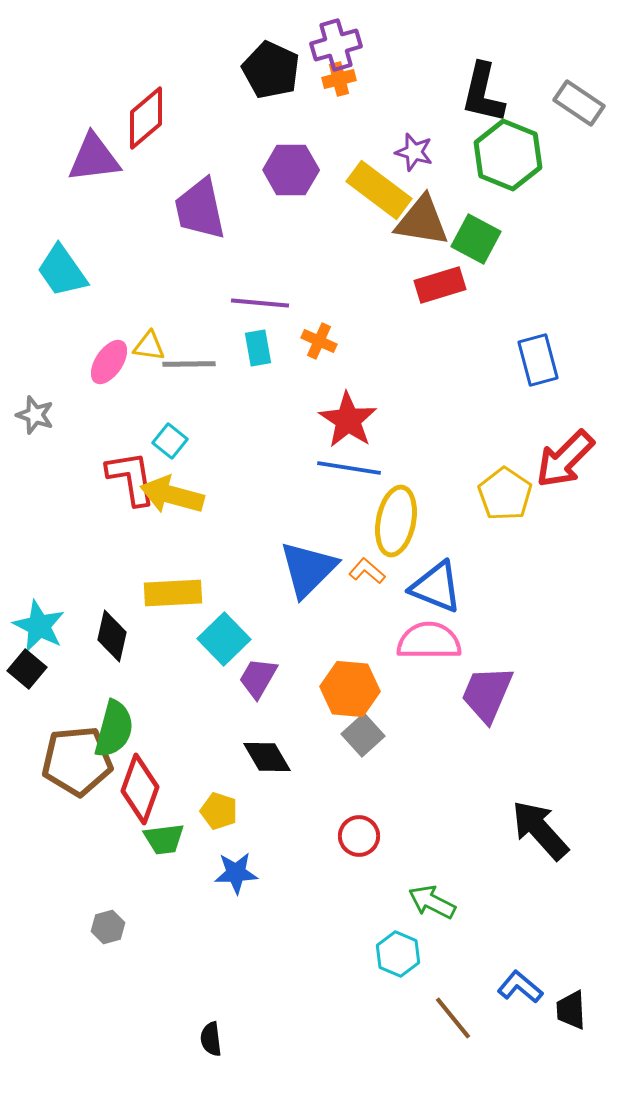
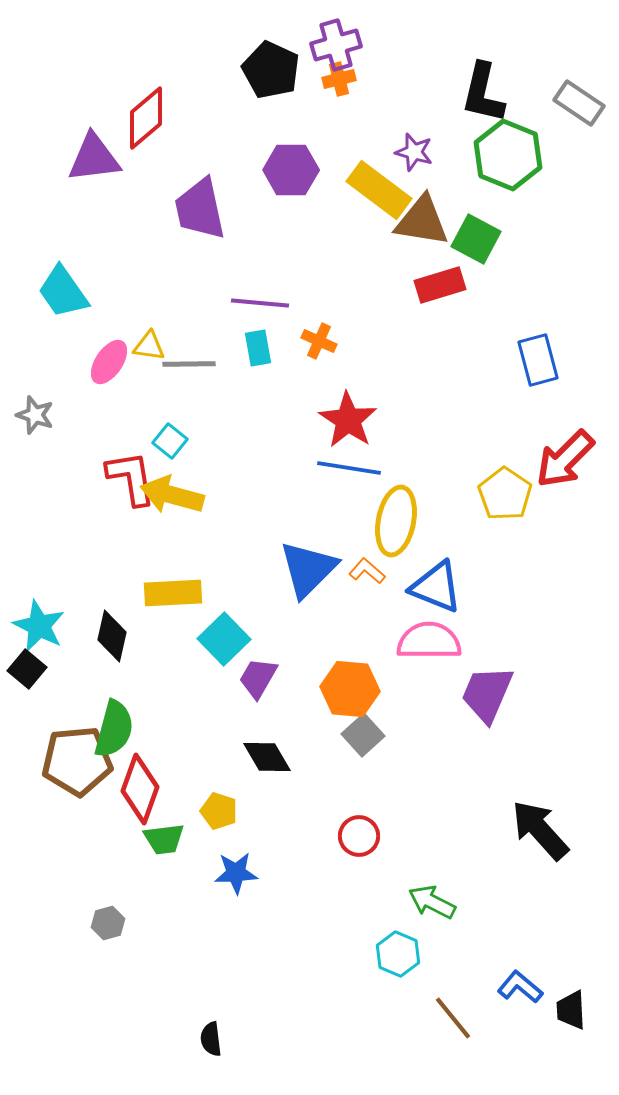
cyan trapezoid at (62, 271): moved 1 px right, 21 px down
gray hexagon at (108, 927): moved 4 px up
